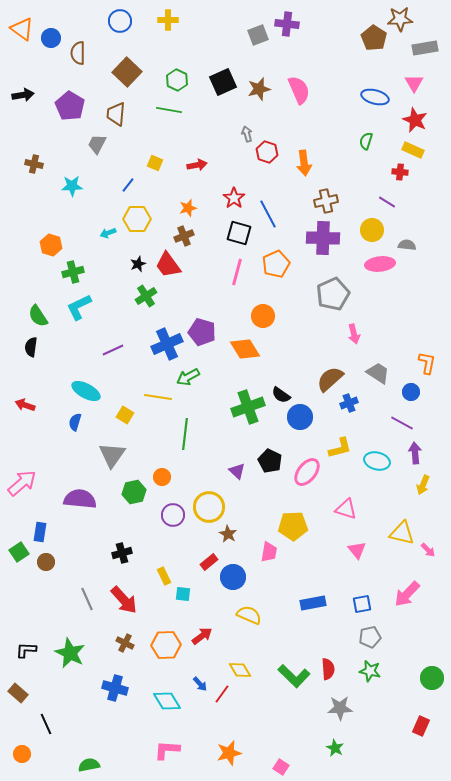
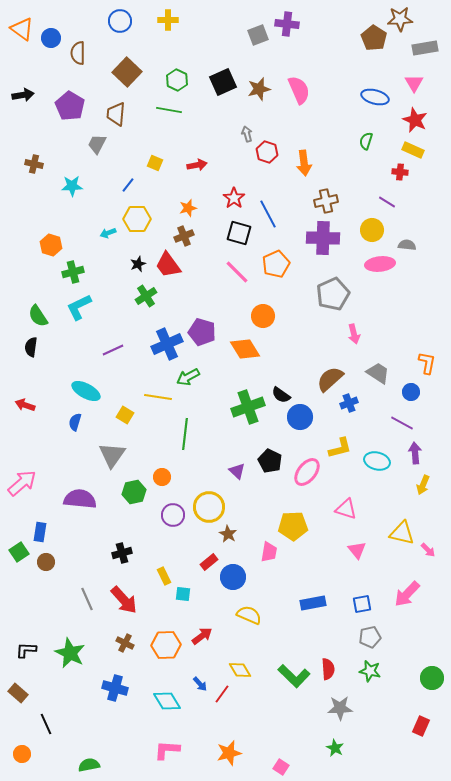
pink line at (237, 272): rotated 60 degrees counterclockwise
